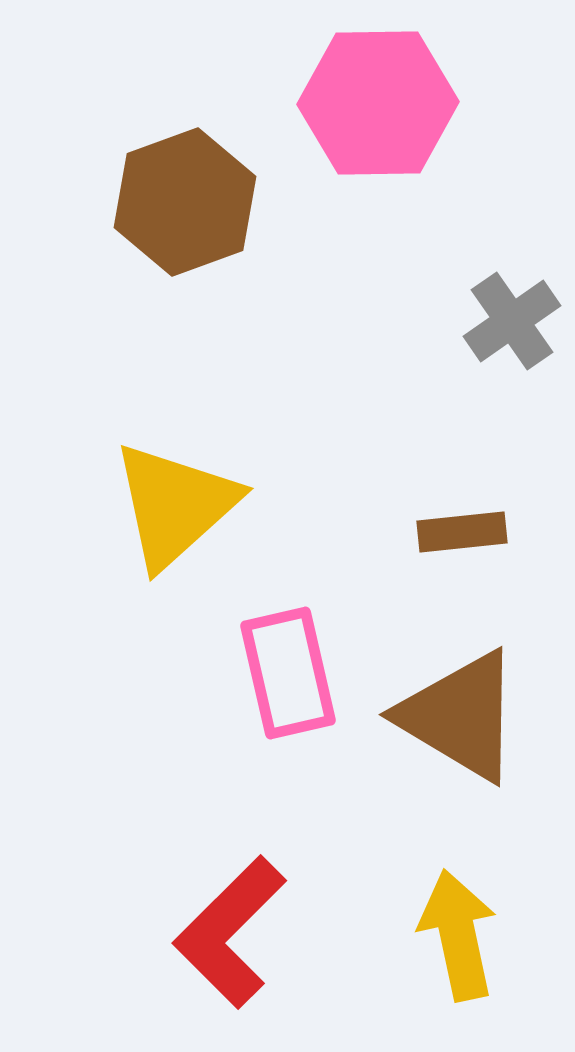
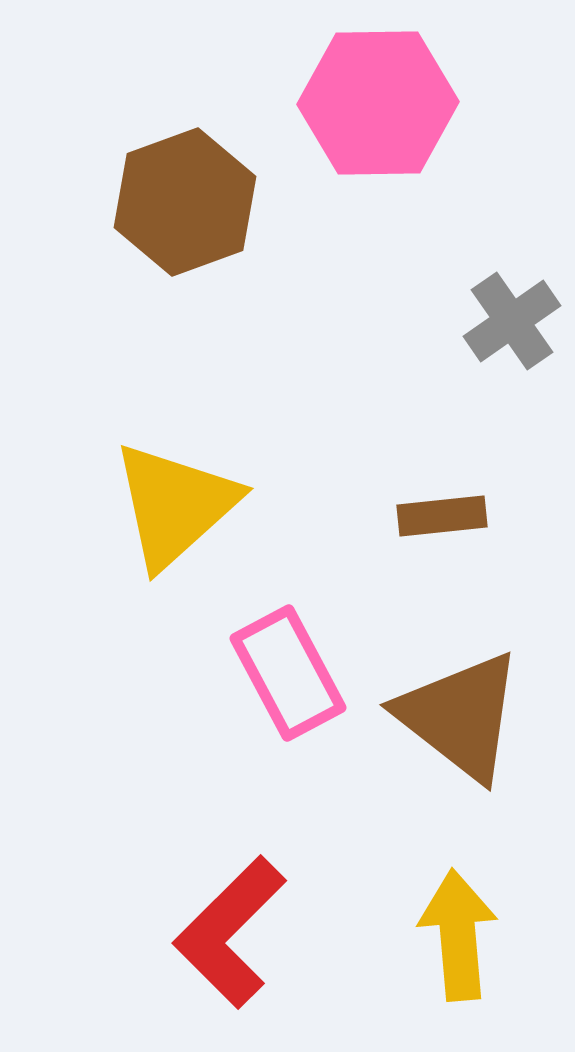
brown rectangle: moved 20 px left, 16 px up
pink rectangle: rotated 15 degrees counterclockwise
brown triangle: rotated 7 degrees clockwise
yellow arrow: rotated 7 degrees clockwise
